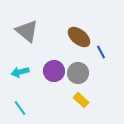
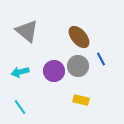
brown ellipse: rotated 10 degrees clockwise
blue line: moved 7 px down
gray circle: moved 7 px up
yellow rectangle: rotated 28 degrees counterclockwise
cyan line: moved 1 px up
